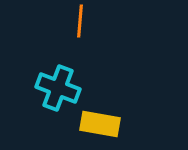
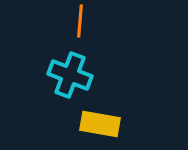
cyan cross: moved 12 px right, 13 px up
